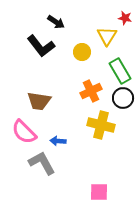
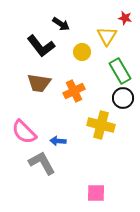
black arrow: moved 5 px right, 2 px down
orange cross: moved 17 px left
brown trapezoid: moved 18 px up
pink square: moved 3 px left, 1 px down
